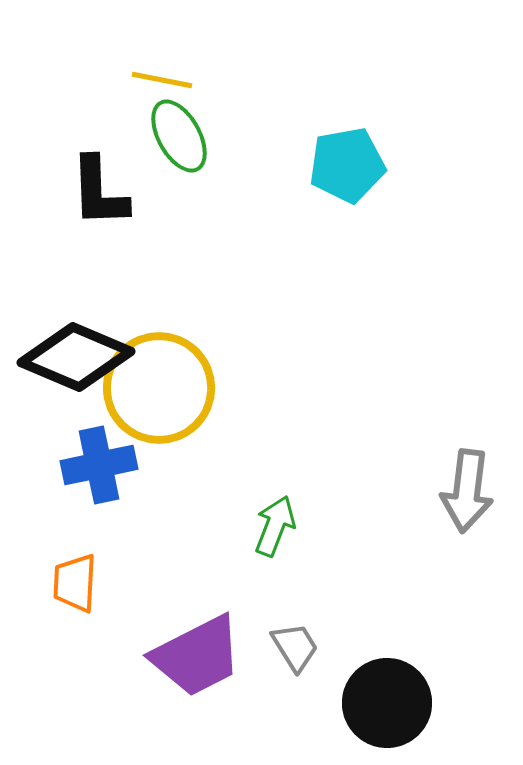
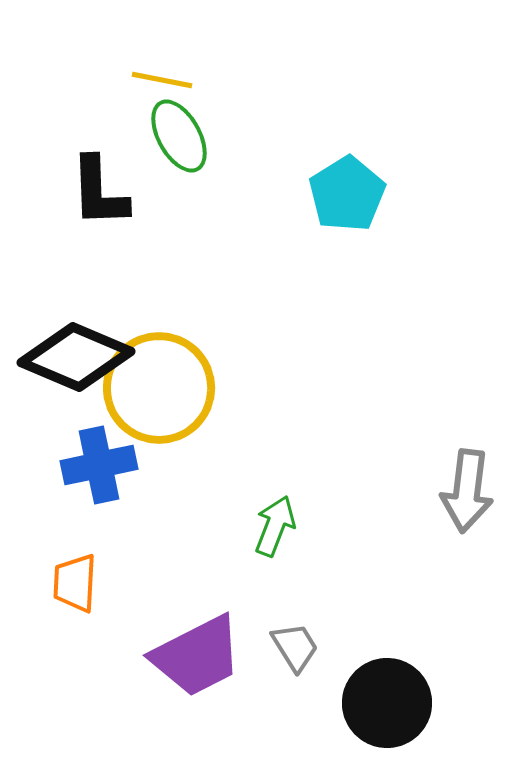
cyan pentagon: moved 29 px down; rotated 22 degrees counterclockwise
